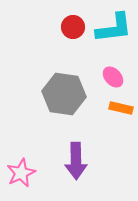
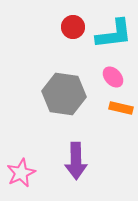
cyan L-shape: moved 6 px down
